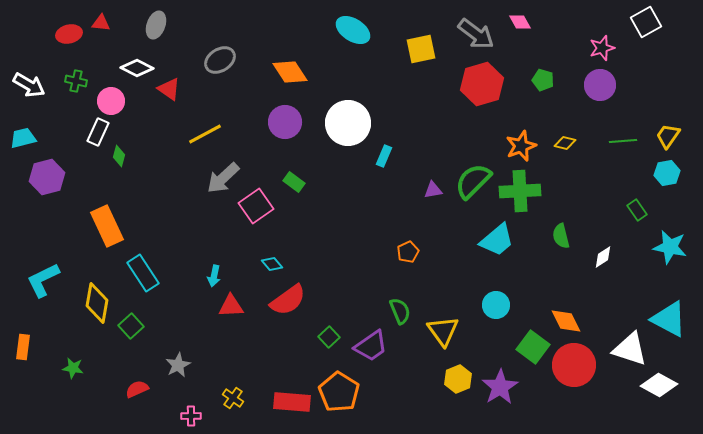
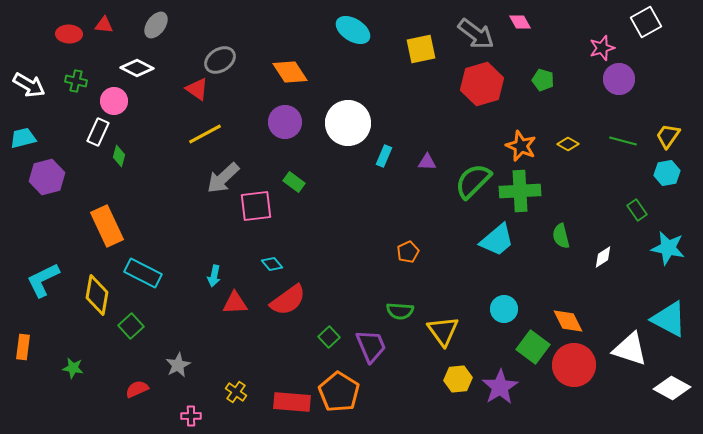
red triangle at (101, 23): moved 3 px right, 2 px down
gray ellipse at (156, 25): rotated 16 degrees clockwise
red ellipse at (69, 34): rotated 15 degrees clockwise
purple circle at (600, 85): moved 19 px right, 6 px up
red triangle at (169, 89): moved 28 px right
pink circle at (111, 101): moved 3 px right
green line at (623, 141): rotated 20 degrees clockwise
yellow diamond at (565, 143): moved 3 px right, 1 px down; rotated 15 degrees clockwise
orange star at (521, 146): rotated 28 degrees counterclockwise
purple triangle at (433, 190): moved 6 px left, 28 px up; rotated 12 degrees clockwise
pink square at (256, 206): rotated 28 degrees clockwise
cyan star at (670, 247): moved 2 px left, 1 px down
cyan rectangle at (143, 273): rotated 30 degrees counterclockwise
yellow diamond at (97, 303): moved 8 px up
cyan circle at (496, 305): moved 8 px right, 4 px down
red triangle at (231, 306): moved 4 px right, 3 px up
green semicircle at (400, 311): rotated 116 degrees clockwise
orange diamond at (566, 321): moved 2 px right
purple trapezoid at (371, 346): rotated 78 degrees counterclockwise
yellow hexagon at (458, 379): rotated 16 degrees clockwise
white diamond at (659, 385): moved 13 px right, 3 px down
yellow cross at (233, 398): moved 3 px right, 6 px up
